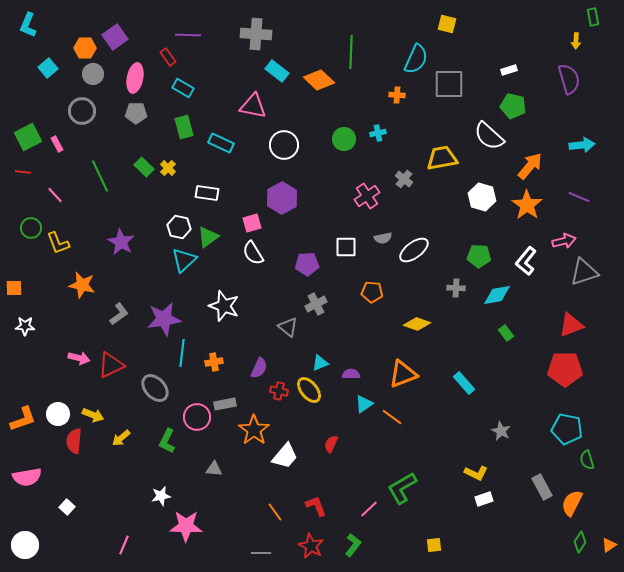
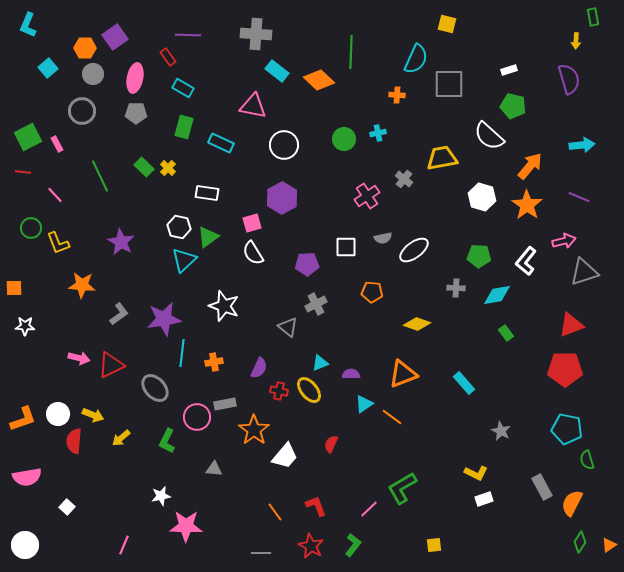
green rectangle at (184, 127): rotated 30 degrees clockwise
orange star at (82, 285): rotated 8 degrees counterclockwise
